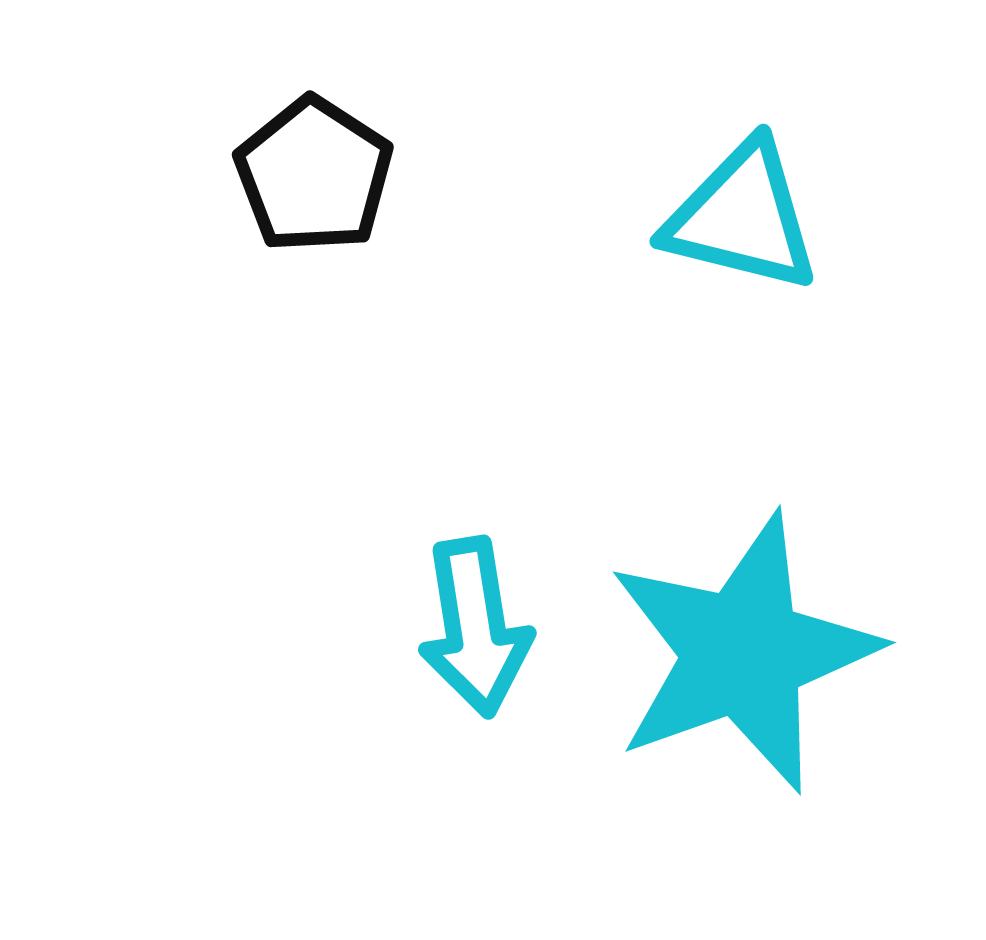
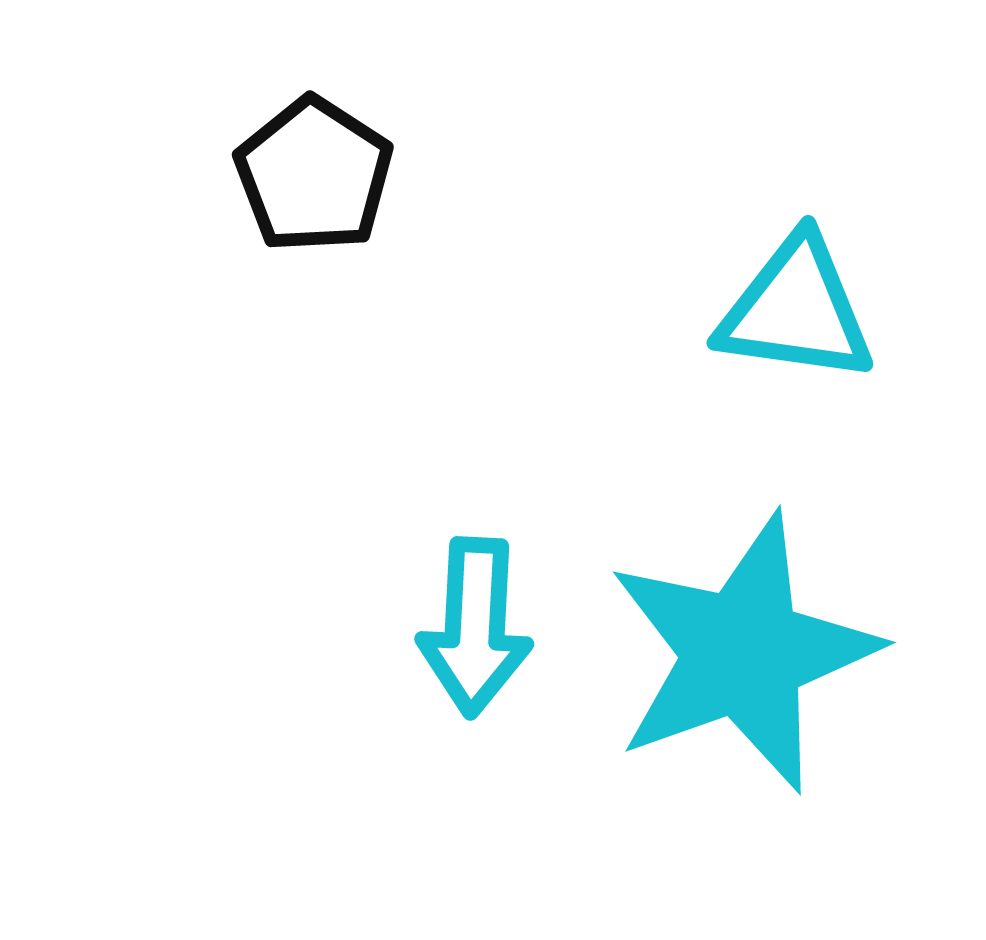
cyan triangle: moved 54 px right, 93 px down; rotated 6 degrees counterclockwise
cyan arrow: rotated 12 degrees clockwise
